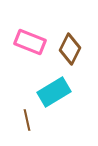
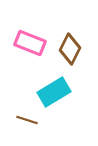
pink rectangle: moved 1 px down
brown line: rotated 60 degrees counterclockwise
